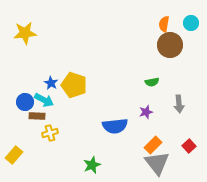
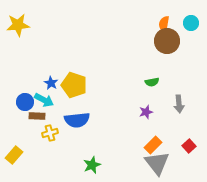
yellow star: moved 7 px left, 8 px up
brown circle: moved 3 px left, 4 px up
blue semicircle: moved 38 px left, 6 px up
